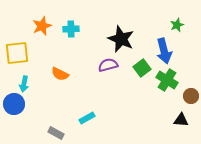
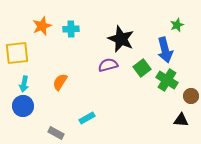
blue arrow: moved 1 px right, 1 px up
orange semicircle: moved 8 px down; rotated 96 degrees clockwise
blue circle: moved 9 px right, 2 px down
